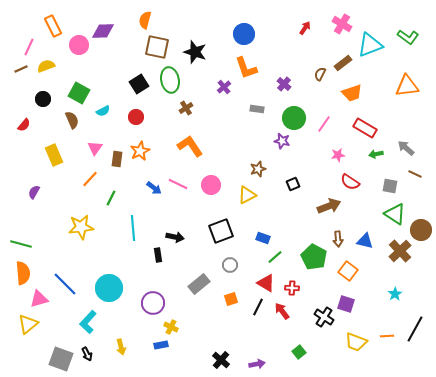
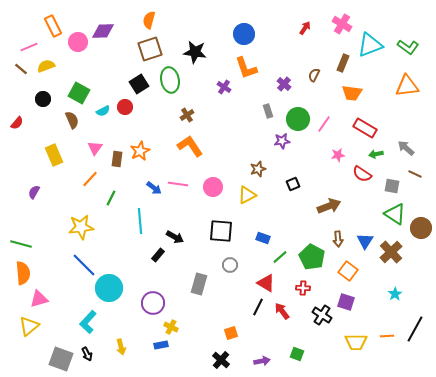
orange semicircle at (145, 20): moved 4 px right
green L-shape at (408, 37): moved 10 px down
pink circle at (79, 45): moved 1 px left, 3 px up
pink line at (29, 47): rotated 42 degrees clockwise
brown square at (157, 47): moved 7 px left, 2 px down; rotated 30 degrees counterclockwise
black star at (195, 52): rotated 10 degrees counterclockwise
brown rectangle at (343, 63): rotated 30 degrees counterclockwise
brown line at (21, 69): rotated 64 degrees clockwise
brown semicircle at (320, 74): moved 6 px left, 1 px down
purple cross at (224, 87): rotated 16 degrees counterclockwise
orange trapezoid at (352, 93): rotated 25 degrees clockwise
brown cross at (186, 108): moved 1 px right, 7 px down
gray rectangle at (257, 109): moved 11 px right, 2 px down; rotated 64 degrees clockwise
red circle at (136, 117): moved 11 px left, 10 px up
green circle at (294, 118): moved 4 px right, 1 px down
red semicircle at (24, 125): moved 7 px left, 2 px up
purple star at (282, 141): rotated 21 degrees counterclockwise
red semicircle at (350, 182): moved 12 px right, 8 px up
pink line at (178, 184): rotated 18 degrees counterclockwise
pink circle at (211, 185): moved 2 px right, 2 px down
gray square at (390, 186): moved 2 px right
cyan line at (133, 228): moved 7 px right, 7 px up
brown circle at (421, 230): moved 2 px up
black square at (221, 231): rotated 25 degrees clockwise
black arrow at (175, 237): rotated 18 degrees clockwise
blue triangle at (365, 241): rotated 48 degrees clockwise
brown cross at (400, 251): moved 9 px left, 1 px down
black rectangle at (158, 255): rotated 48 degrees clockwise
green line at (275, 257): moved 5 px right
green pentagon at (314, 257): moved 2 px left
blue line at (65, 284): moved 19 px right, 19 px up
gray rectangle at (199, 284): rotated 35 degrees counterclockwise
red cross at (292, 288): moved 11 px right
orange square at (231, 299): moved 34 px down
purple square at (346, 304): moved 2 px up
black cross at (324, 317): moved 2 px left, 2 px up
yellow triangle at (28, 324): moved 1 px right, 2 px down
yellow trapezoid at (356, 342): rotated 20 degrees counterclockwise
green square at (299, 352): moved 2 px left, 2 px down; rotated 32 degrees counterclockwise
purple arrow at (257, 364): moved 5 px right, 3 px up
